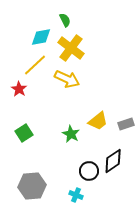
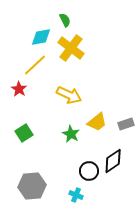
yellow arrow: moved 2 px right, 16 px down
yellow trapezoid: moved 1 px left, 1 px down
